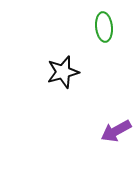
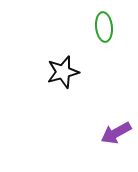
purple arrow: moved 2 px down
